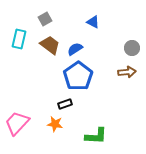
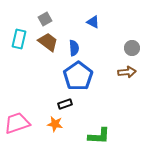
brown trapezoid: moved 2 px left, 3 px up
blue semicircle: moved 1 px left, 1 px up; rotated 119 degrees clockwise
pink trapezoid: rotated 28 degrees clockwise
green L-shape: moved 3 px right
